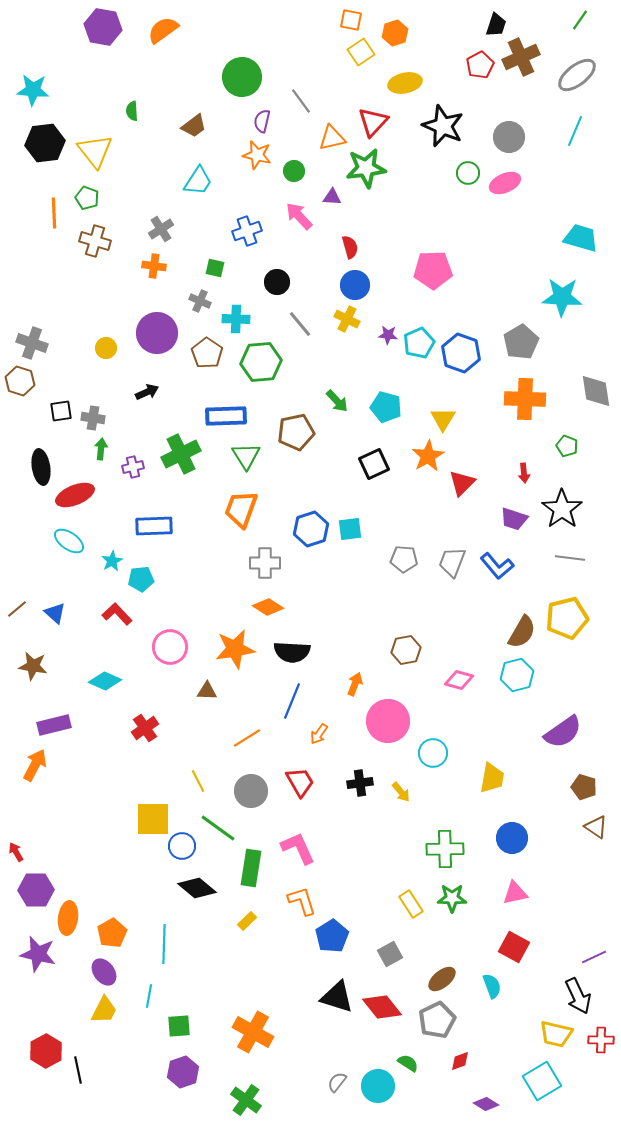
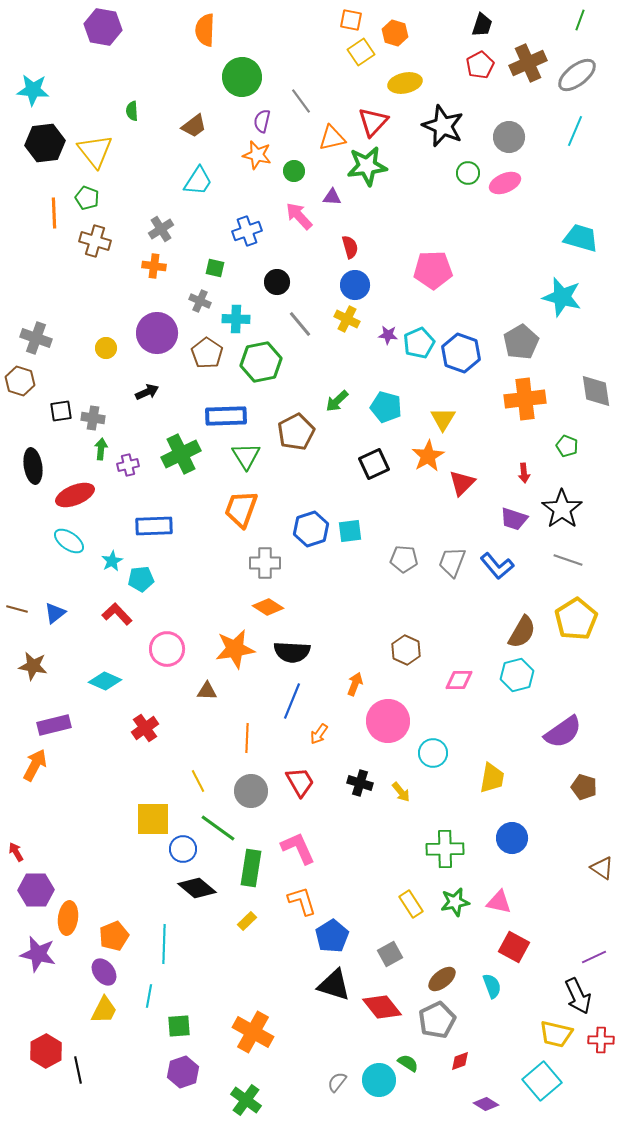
green line at (580, 20): rotated 15 degrees counterclockwise
black trapezoid at (496, 25): moved 14 px left
orange semicircle at (163, 30): moved 42 px right; rotated 52 degrees counterclockwise
orange hexagon at (395, 33): rotated 25 degrees counterclockwise
brown cross at (521, 57): moved 7 px right, 6 px down
green star at (366, 168): moved 1 px right, 2 px up
cyan star at (562, 297): rotated 12 degrees clockwise
gray cross at (32, 343): moved 4 px right, 5 px up
green hexagon at (261, 362): rotated 6 degrees counterclockwise
orange cross at (525, 399): rotated 9 degrees counterclockwise
green arrow at (337, 401): rotated 90 degrees clockwise
brown pentagon at (296, 432): rotated 15 degrees counterclockwise
black ellipse at (41, 467): moved 8 px left, 1 px up
purple cross at (133, 467): moved 5 px left, 2 px up
cyan square at (350, 529): moved 2 px down
gray line at (570, 558): moved 2 px left, 2 px down; rotated 12 degrees clockwise
brown line at (17, 609): rotated 55 degrees clockwise
blue triangle at (55, 613): rotated 40 degrees clockwise
yellow pentagon at (567, 618): moved 9 px right, 1 px down; rotated 18 degrees counterclockwise
pink circle at (170, 647): moved 3 px left, 2 px down
brown hexagon at (406, 650): rotated 24 degrees counterclockwise
pink diamond at (459, 680): rotated 16 degrees counterclockwise
orange line at (247, 738): rotated 56 degrees counterclockwise
black cross at (360, 783): rotated 25 degrees clockwise
brown triangle at (596, 827): moved 6 px right, 41 px down
blue circle at (182, 846): moved 1 px right, 3 px down
pink triangle at (515, 893): moved 16 px left, 9 px down; rotated 24 degrees clockwise
green star at (452, 898): moved 3 px right, 4 px down; rotated 12 degrees counterclockwise
orange pentagon at (112, 933): moved 2 px right, 3 px down; rotated 8 degrees clockwise
black triangle at (337, 997): moved 3 px left, 12 px up
cyan square at (542, 1081): rotated 9 degrees counterclockwise
cyan circle at (378, 1086): moved 1 px right, 6 px up
